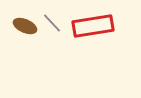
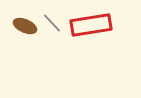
red rectangle: moved 2 px left, 1 px up
